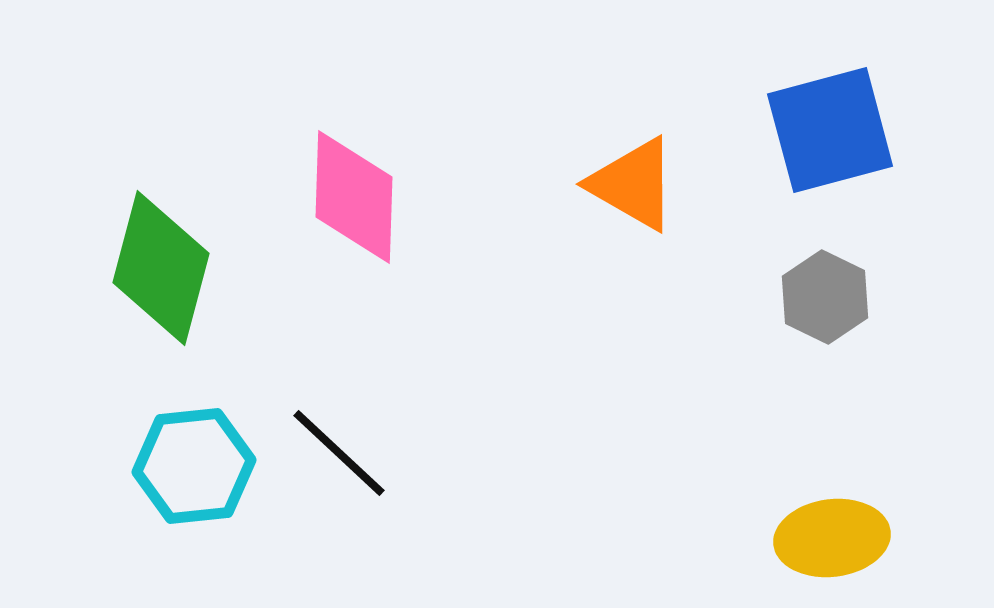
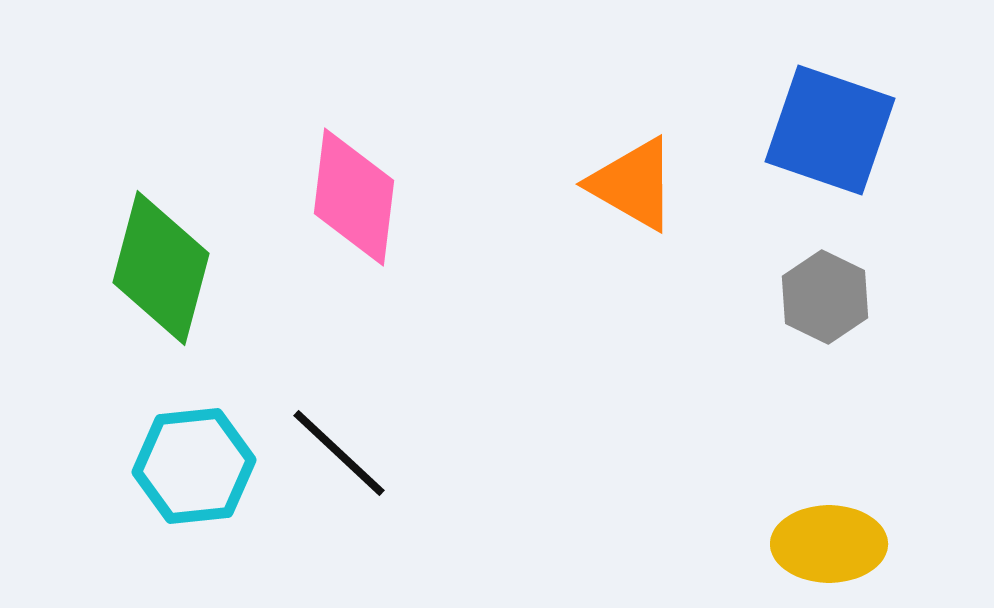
blue square: rotated 34 degrees clockwise
pink diamond: rotated 5 degrees clockwise
yellow ellipse: moved 3 px left, 6 px down; rotated 7 degrees clockwise
